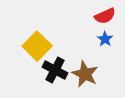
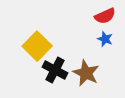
blue star: rotated 14 degrees counterclockwise
brown star: moved 1 px right, 1 px up
